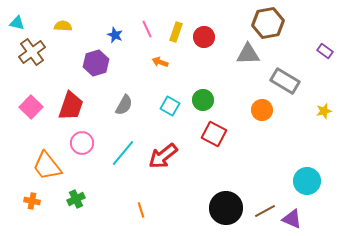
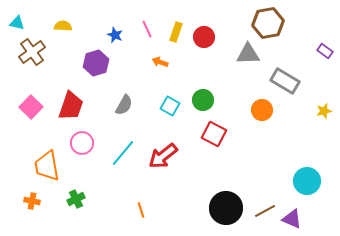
orange trapezoid: rotated 28 degrees clockwise
